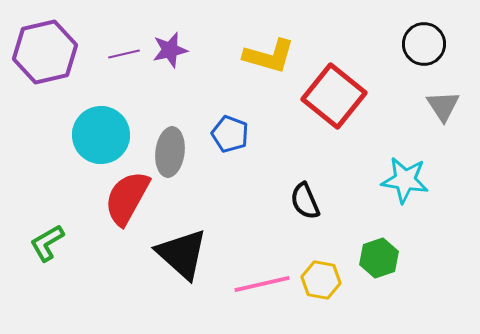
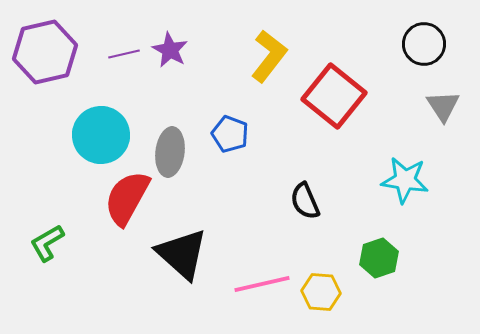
purple star: rotated 30 degrees counterclockwise
yellow L-shape: rotated 68 degrees counterclockwise
yellow hexagon: moved 12 px down; rotated 6 degrees counterclockwise
